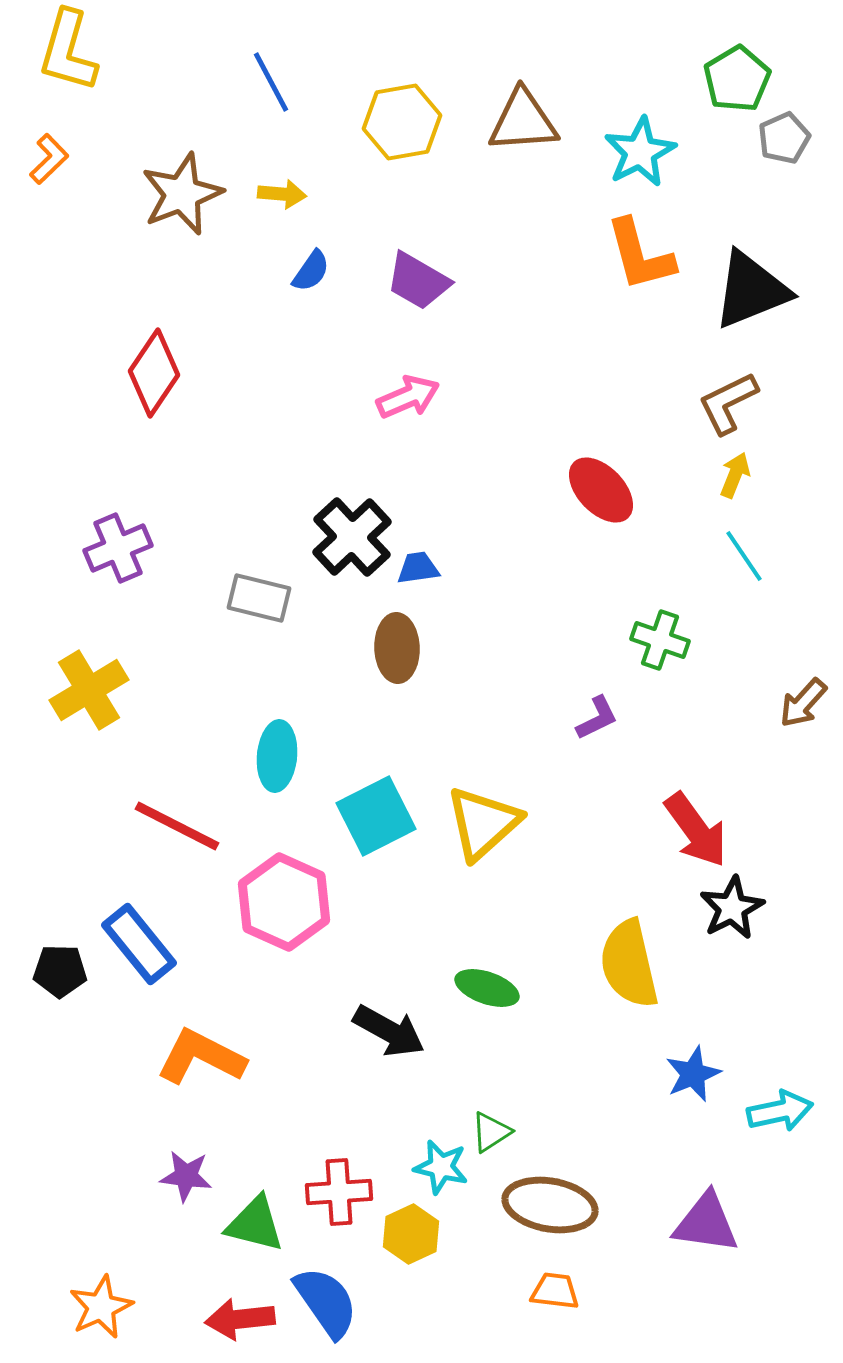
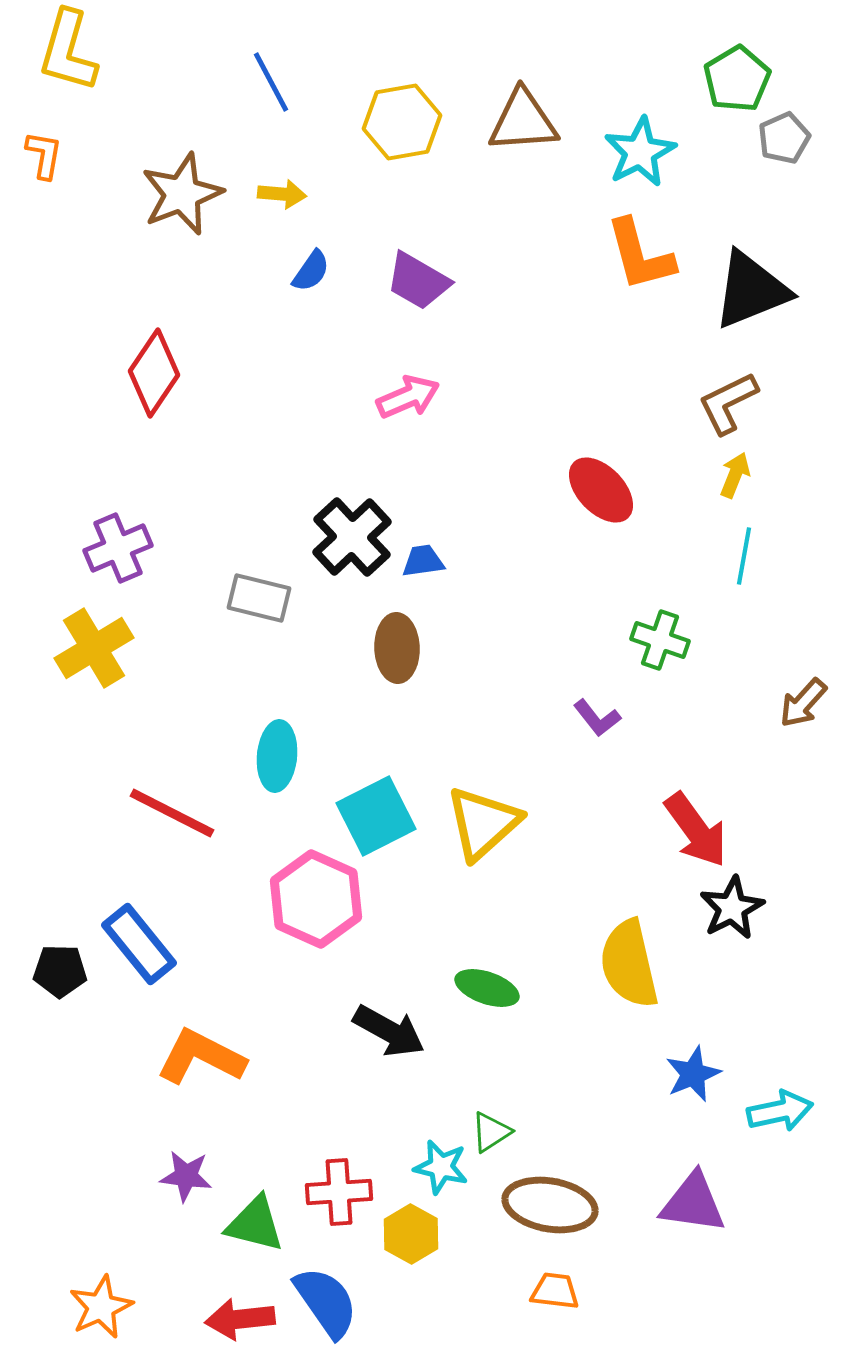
orange L-shape at (49, 159): moved 5 px left, 4 px up; rotated 36 degrees counterclockwise
cyan line at (744, 556): rotated 44 degrees clockwise
blue trapezoid at (418, 568): moved 5 px right, 7 px up
yellow cross at (89, 690): moved 5 px right, 42 px up
purple L-shape at (597, 718): rotated 78 degrees clockwise
red line at (177, 826): moved 5 px left, 13 px up
pink hexagon at (284, 902): moved 32 px right, 3 px up
purple triangle at (706, 1223): moved 13 px left, 20 px up
yellow hexagon at (411, 1234): rotated 6 degrees counterclockwise
